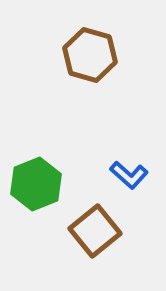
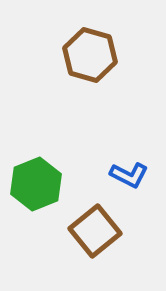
blue L-shape: rotated 15 degrees counterclockwise
